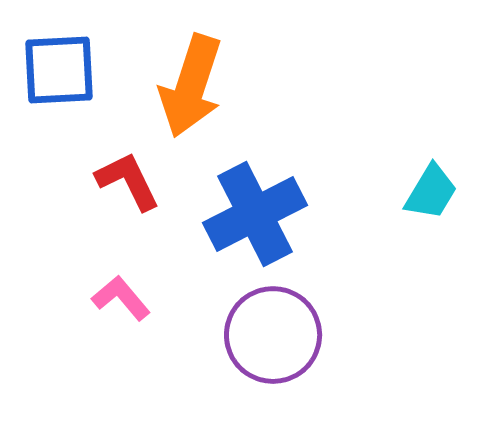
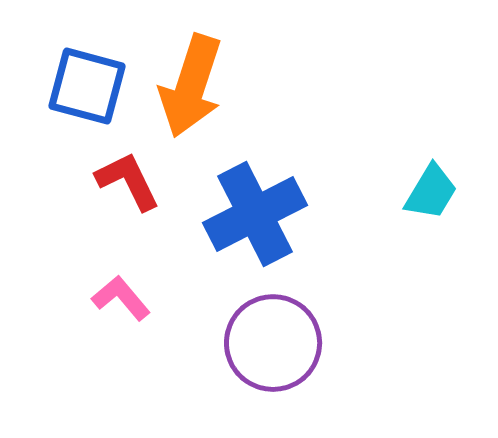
blue square: moved 28 px right, 16 px down; rotated 18 degrees clockwise
purple circle: moved 8 px down
